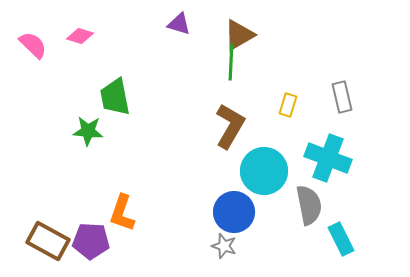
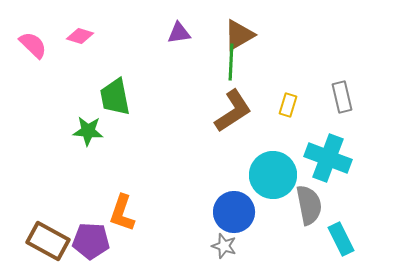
purple triangle: moved 9 px down; rotated 25 degrees counterclockwise
brown L-shape: moved 3 px right, 15 px up; rotated 27 degrees clockwise
cyan circle: moved 9 px right, 4 px down
